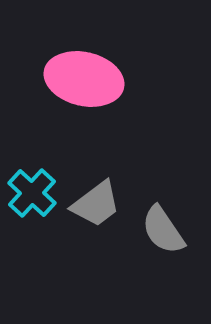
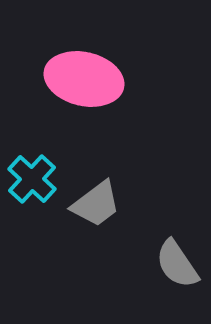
cyan cross: moved 14 px up
gray semicircle: moved 14 px right, 34 px down
